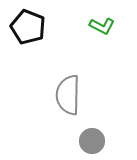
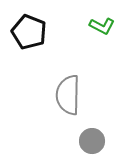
black pentagon: moved 1 px right, 5 px down
